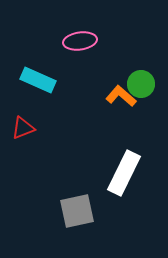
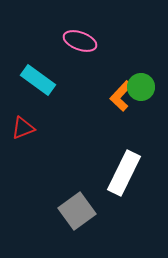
pink ellipse: rotated 28 degrees clockwise
cyan rectangle: rotated 12 degrees clockwise
green circle: moved 3 px down
orange L-shape: rotated 88 degrees counterclockwise
gray square: rotated 24 degrees counterclockwise
